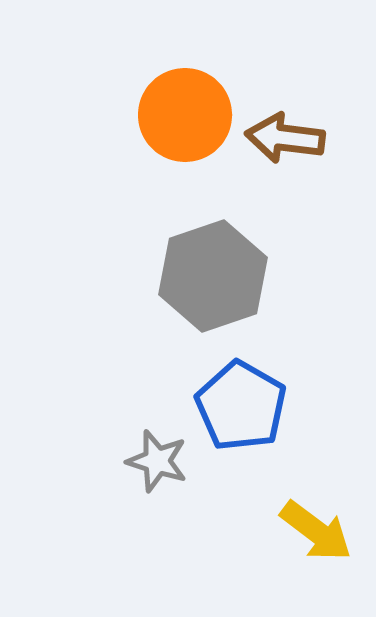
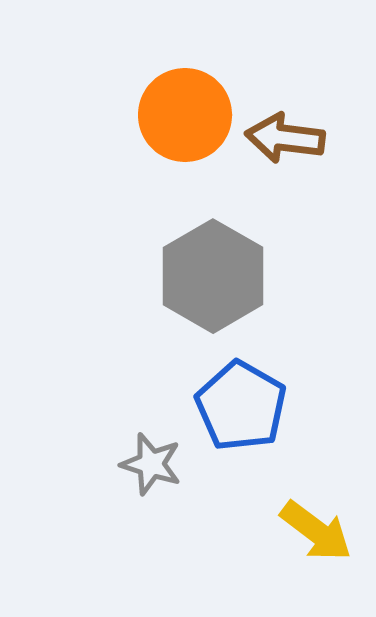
gray hexagon: rotated 11 degrees counterclockwise
gray star: moved 6 px left, 3 px down
